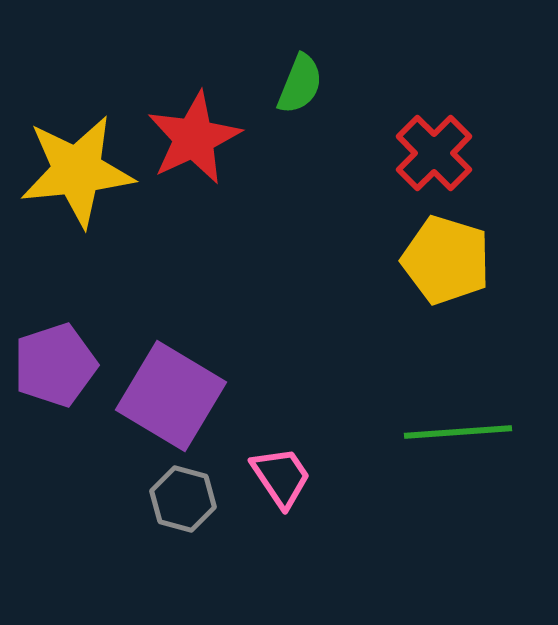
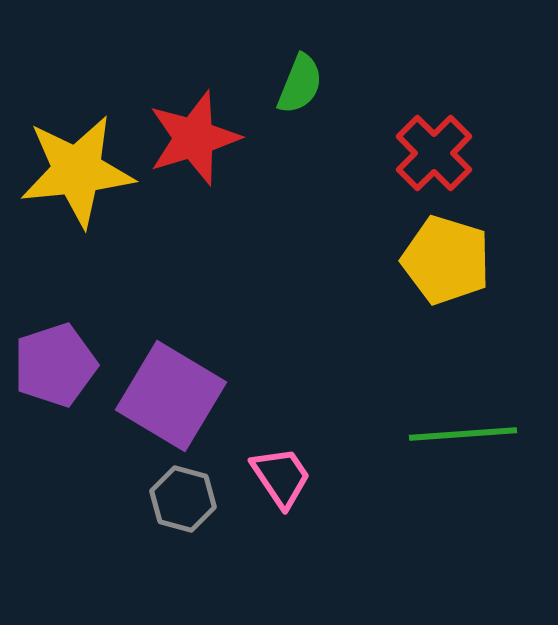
red star: rotated 8 degrees clockwise
green line: moved 5 px right, 2 px down
